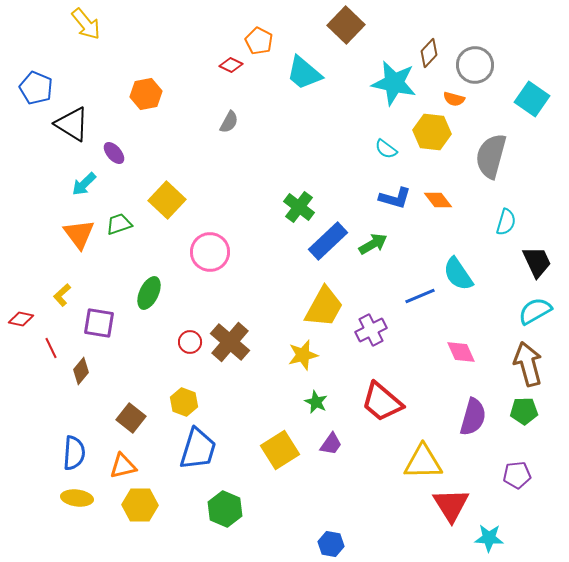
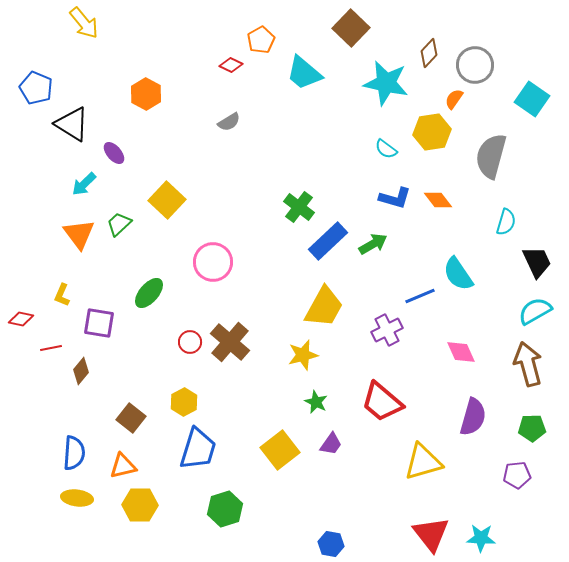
yellow arrow at (86, 24): moved 2 px left, 1 px up
brown square at (346, 25): moved 5 px right, 3 px down
orange pentagon at (259, 41): moved 2 px right, 1 px up; rotated 16 degrees clockwise
cyan star at (394, 83): moved 8 px left
orange hexagon at (146, 94): rotated 20 degrees counterclockwise
orange semicircle at (454, 99): rotated 110 degrees clockwise
gray semicircle at (229, 122): rotated 30 degrees clockwise
yellow hexagon at (432, 132): rotated 15 degrees counterclockwise
green trapezoid at (119, 224): rotated 24 degrees counterclockwise
pink circle at (210, 252): moved 3 px right, 10 px down
green ellipse at (149, 293): rotated 16 degrees clockwise
yellow L-shape at (62, 295): rotated 25 degrees counterclockwise
purple cross at (371, 330): moved 16 px right
red line at (51, 348): rotated 75 degrees counterclockwise
yellow hexagon at (184, 402): rotated 12 degrees clockwise
green pentagon at (524, 411): moved 8 px right, 17 px down
yellow square at (280, 450): rotated 6 degrees counterclockwise
yellow triangle at (423, 462): rotated 15 degrees counterclockwise
red triangle at (451, 505): moved 20 px left, 29 px down; rotated 6 degrees counterclockwise
green hexagon at (225, 509): rotated 20 degrees clockwise
cyan star at (489, 538): moved 8 px left
